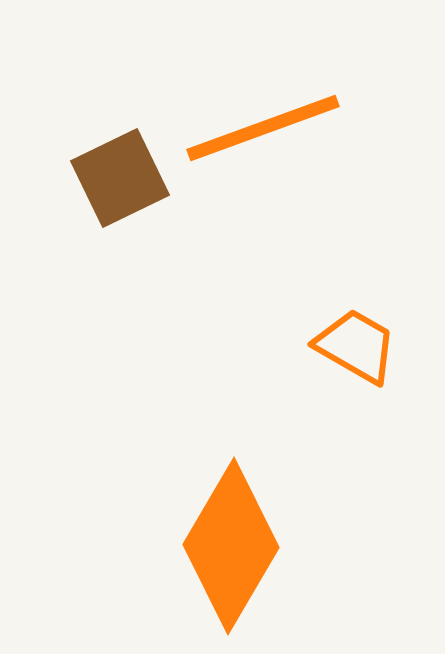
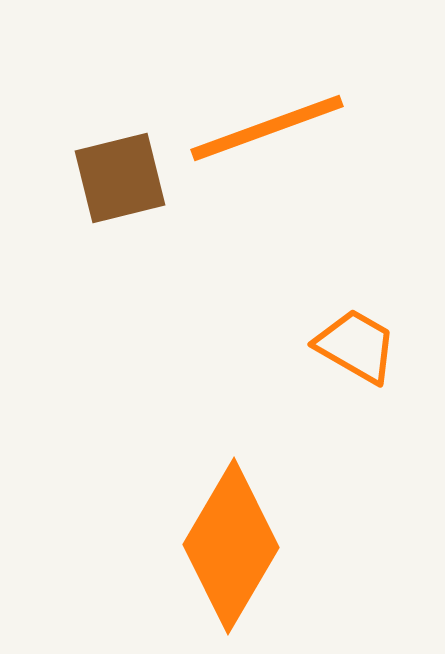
orange line: moved 4 px right
brown square: rotated 12 degrees clockwise
